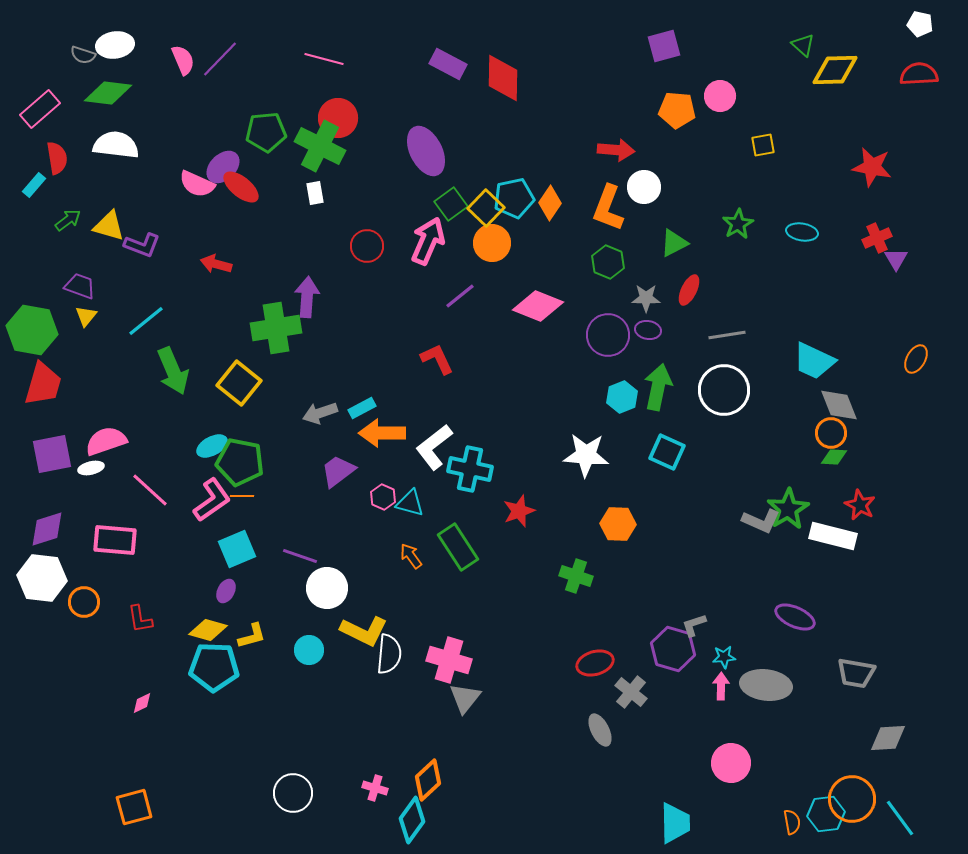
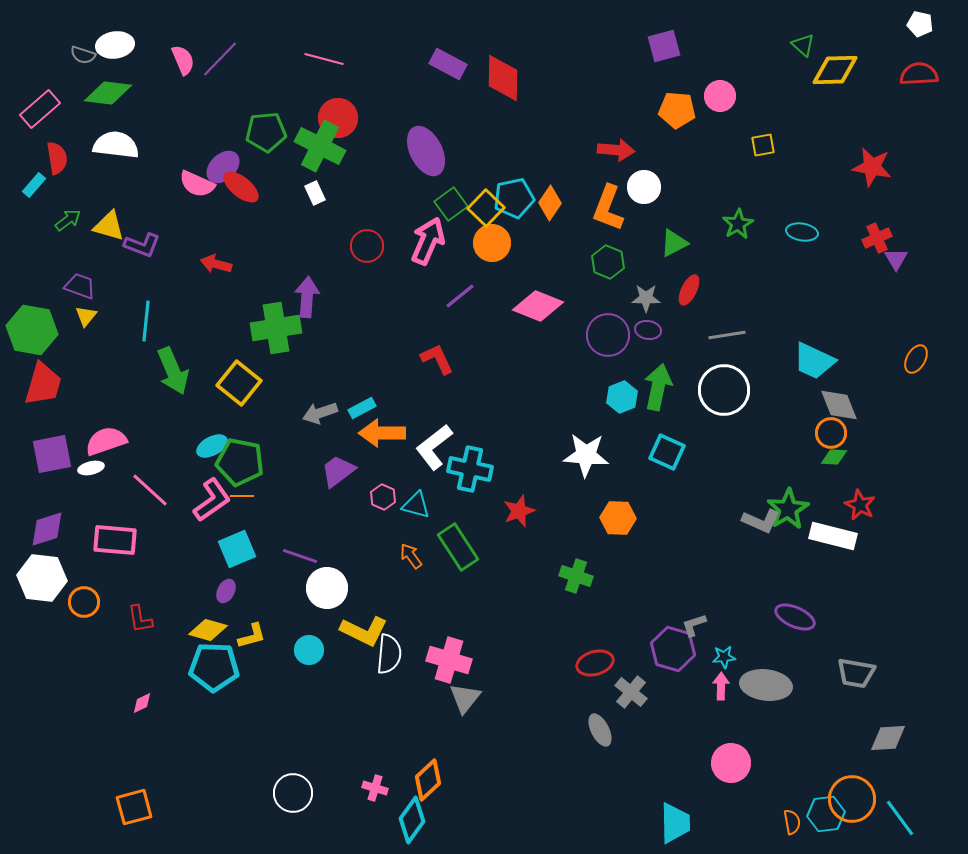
white rectangle at (315, 193): rotated 15 degrees counterclockwise
cyan line at (146, 321): rotated 45 degrees counterclockwise
cyan triangle at (410, 503): moved 6 px right, 2 px down
orange hexagon at (618, 524): moved 6 px up
